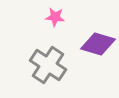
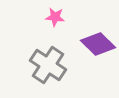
purple diamond: rotated 28 degrees clockwise
